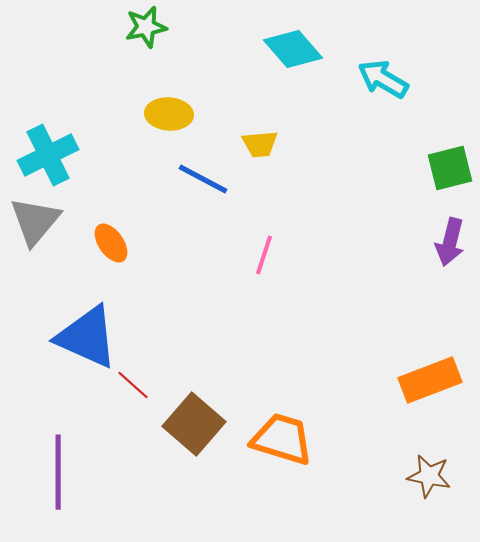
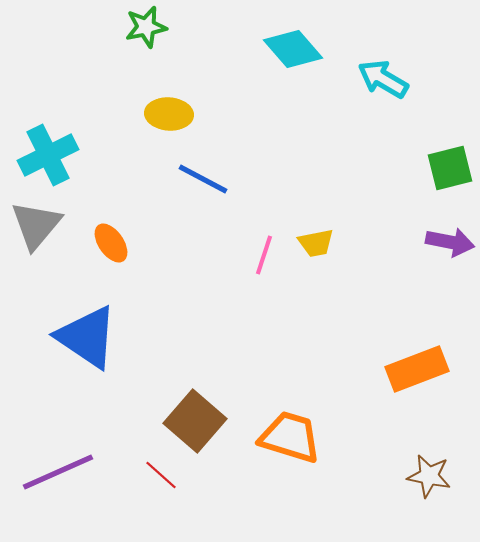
yellow trapezoid: moved 56 px right, 99 px down; rotated 6 degrees counterclockwise
gray triangle: moved 1 px right, 4 px down
purple arrow: rotated 93 degrees counterclockwise
blue triangle: rotated 10 degrees clockwise
orange rectangle: moved 13 px left, 11 px up
red line: moved 28 px right, 90 px down
brown square: moved 1 px right, 3 px up
orange trapezoid: moved 8 px right, 2 px up
purple line: rotated 66 degrees clockwise
